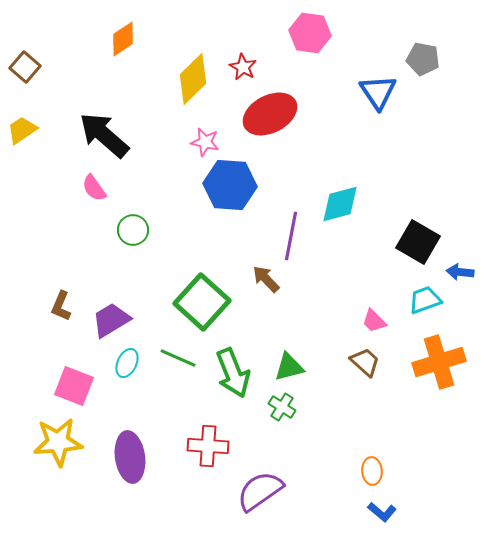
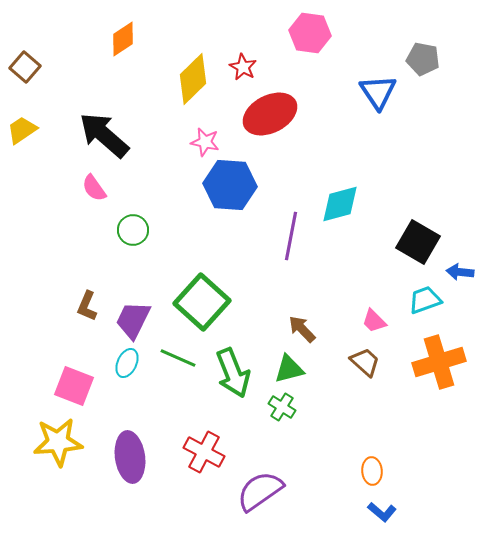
brown arrow: moved 36 px right, 50 px down
brown L-shape: moved 26 px right
purple trapezoid: moved 22 px right; rotated 33 degrees counterclockwise
green triangle: moved 2 px down
red cross: moved 4 px left, 6 px down; rotated 24 degrees clockwise
